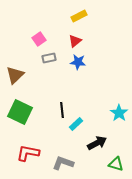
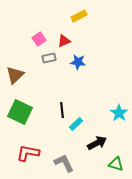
red triangle: moved 11 px left; rotated 16 degrees clockwise
gray L-shape: moved 1 px right; rotated 45 degrees clockwise
